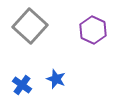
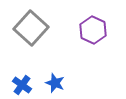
gray square: moved 1 px right, 2 px down
blue star: moved 1 px left, 4 px down
